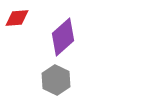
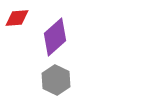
purple diamond: moved 8 px left
